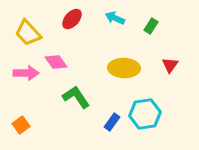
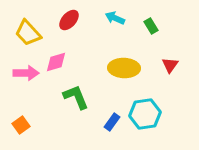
red ellipse: moved 3 px left, 1 px down
green rectangle: rotated 63 degrees counterclockwise
pink diamond: rotated 70 degrees counterclockwise
green L-shape: rotated 12 degrees clockwise
